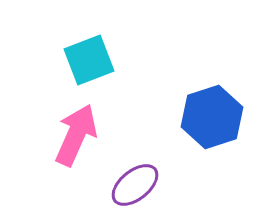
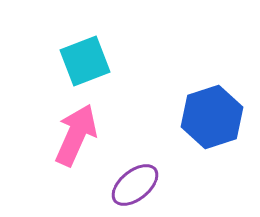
cyan square: moved 4 px left, 1 px down
